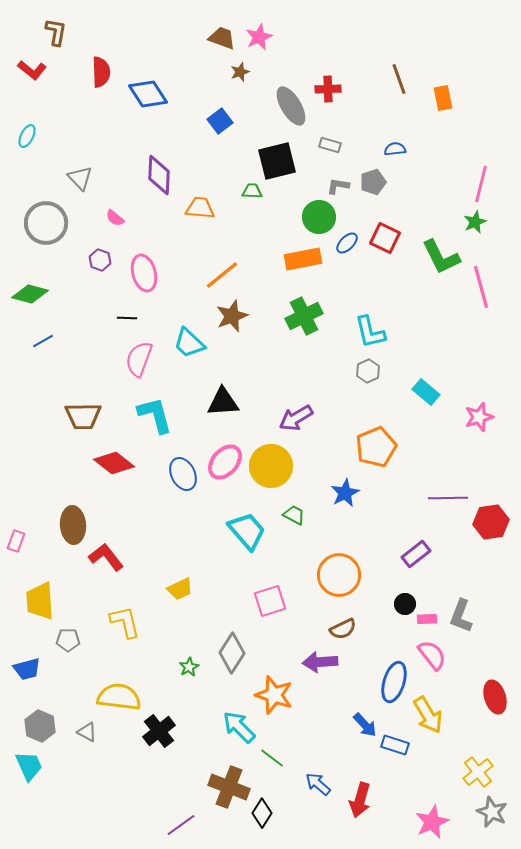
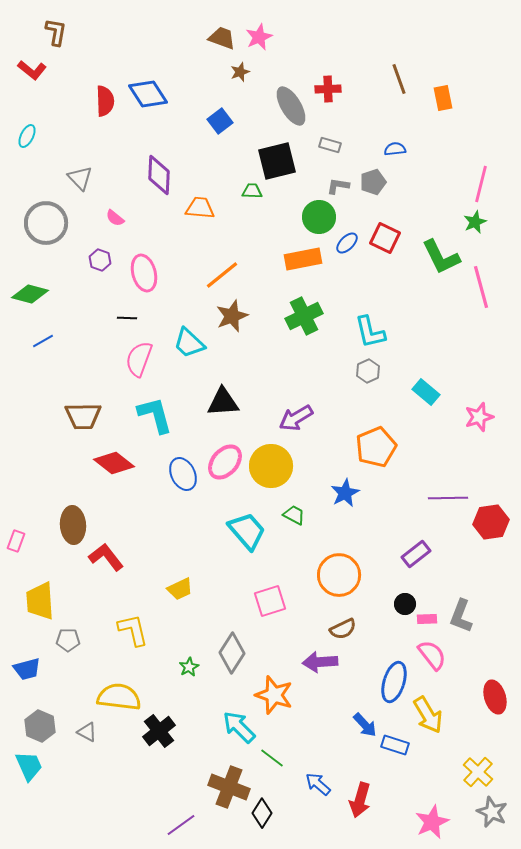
red semicircle at (101, 72): moved 4 px right, 29 px down
yellow L-shape at (125, 622): moved 8 px right, 8 px down
yellow cross at (478, 772): rotated 8 degrees counterclockwise
